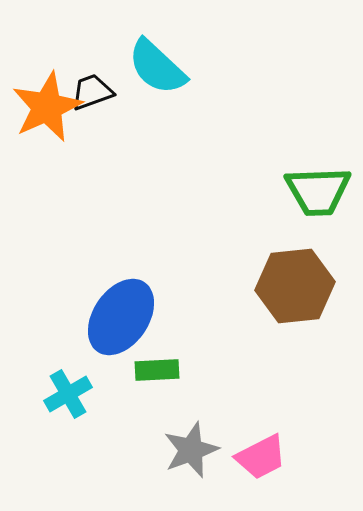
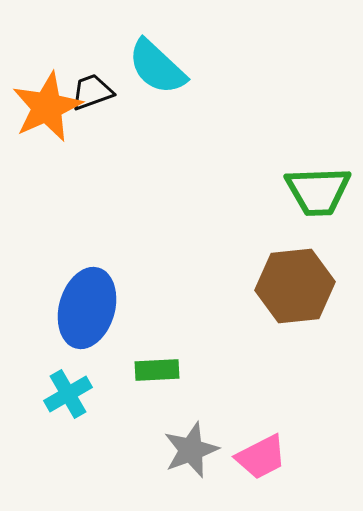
blue ellipse: moved 34 px left, 9 px up; rotated 18 degrees counterclockwise
